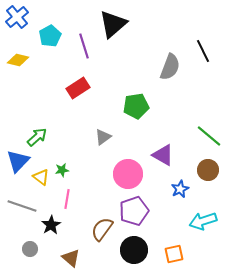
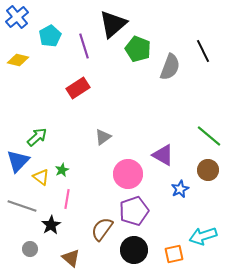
green pentagon: moved 2 px right, 57 px up; rotated 30 degrees clockwise
green star: rotated 16 degrees counterclockwise
cyan arrow: moved 15 px down
